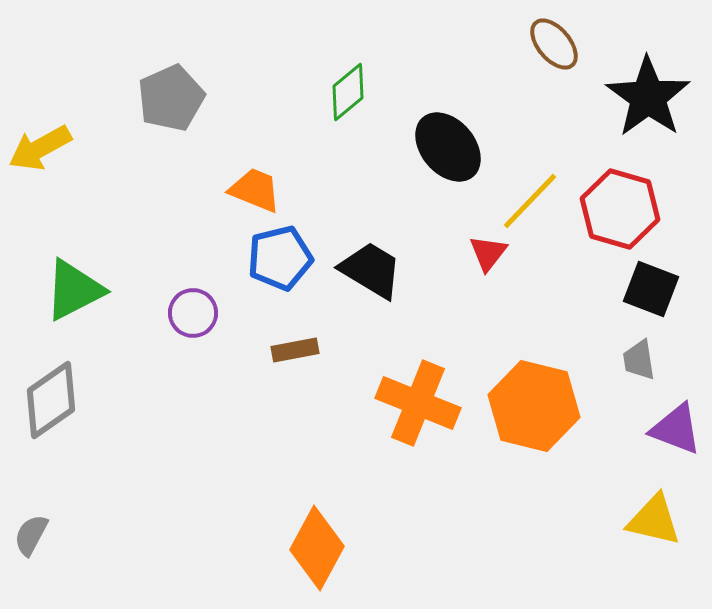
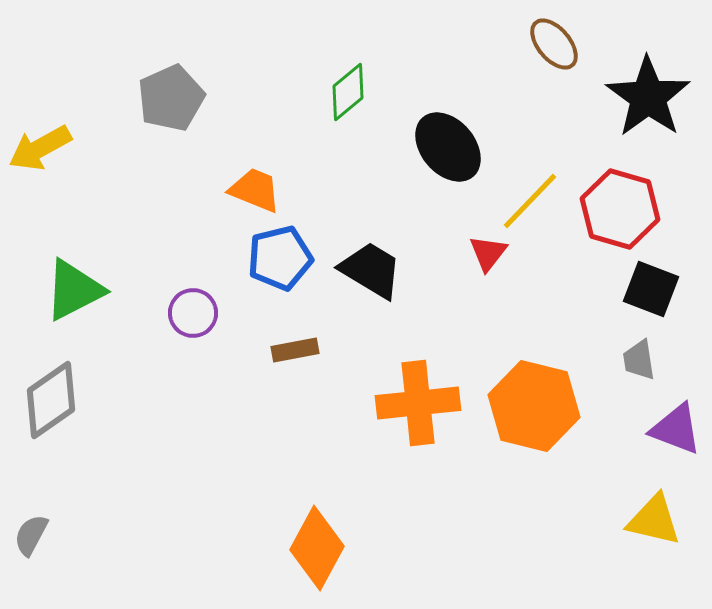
orange cross: rotated 28 degrees counterclockwise
